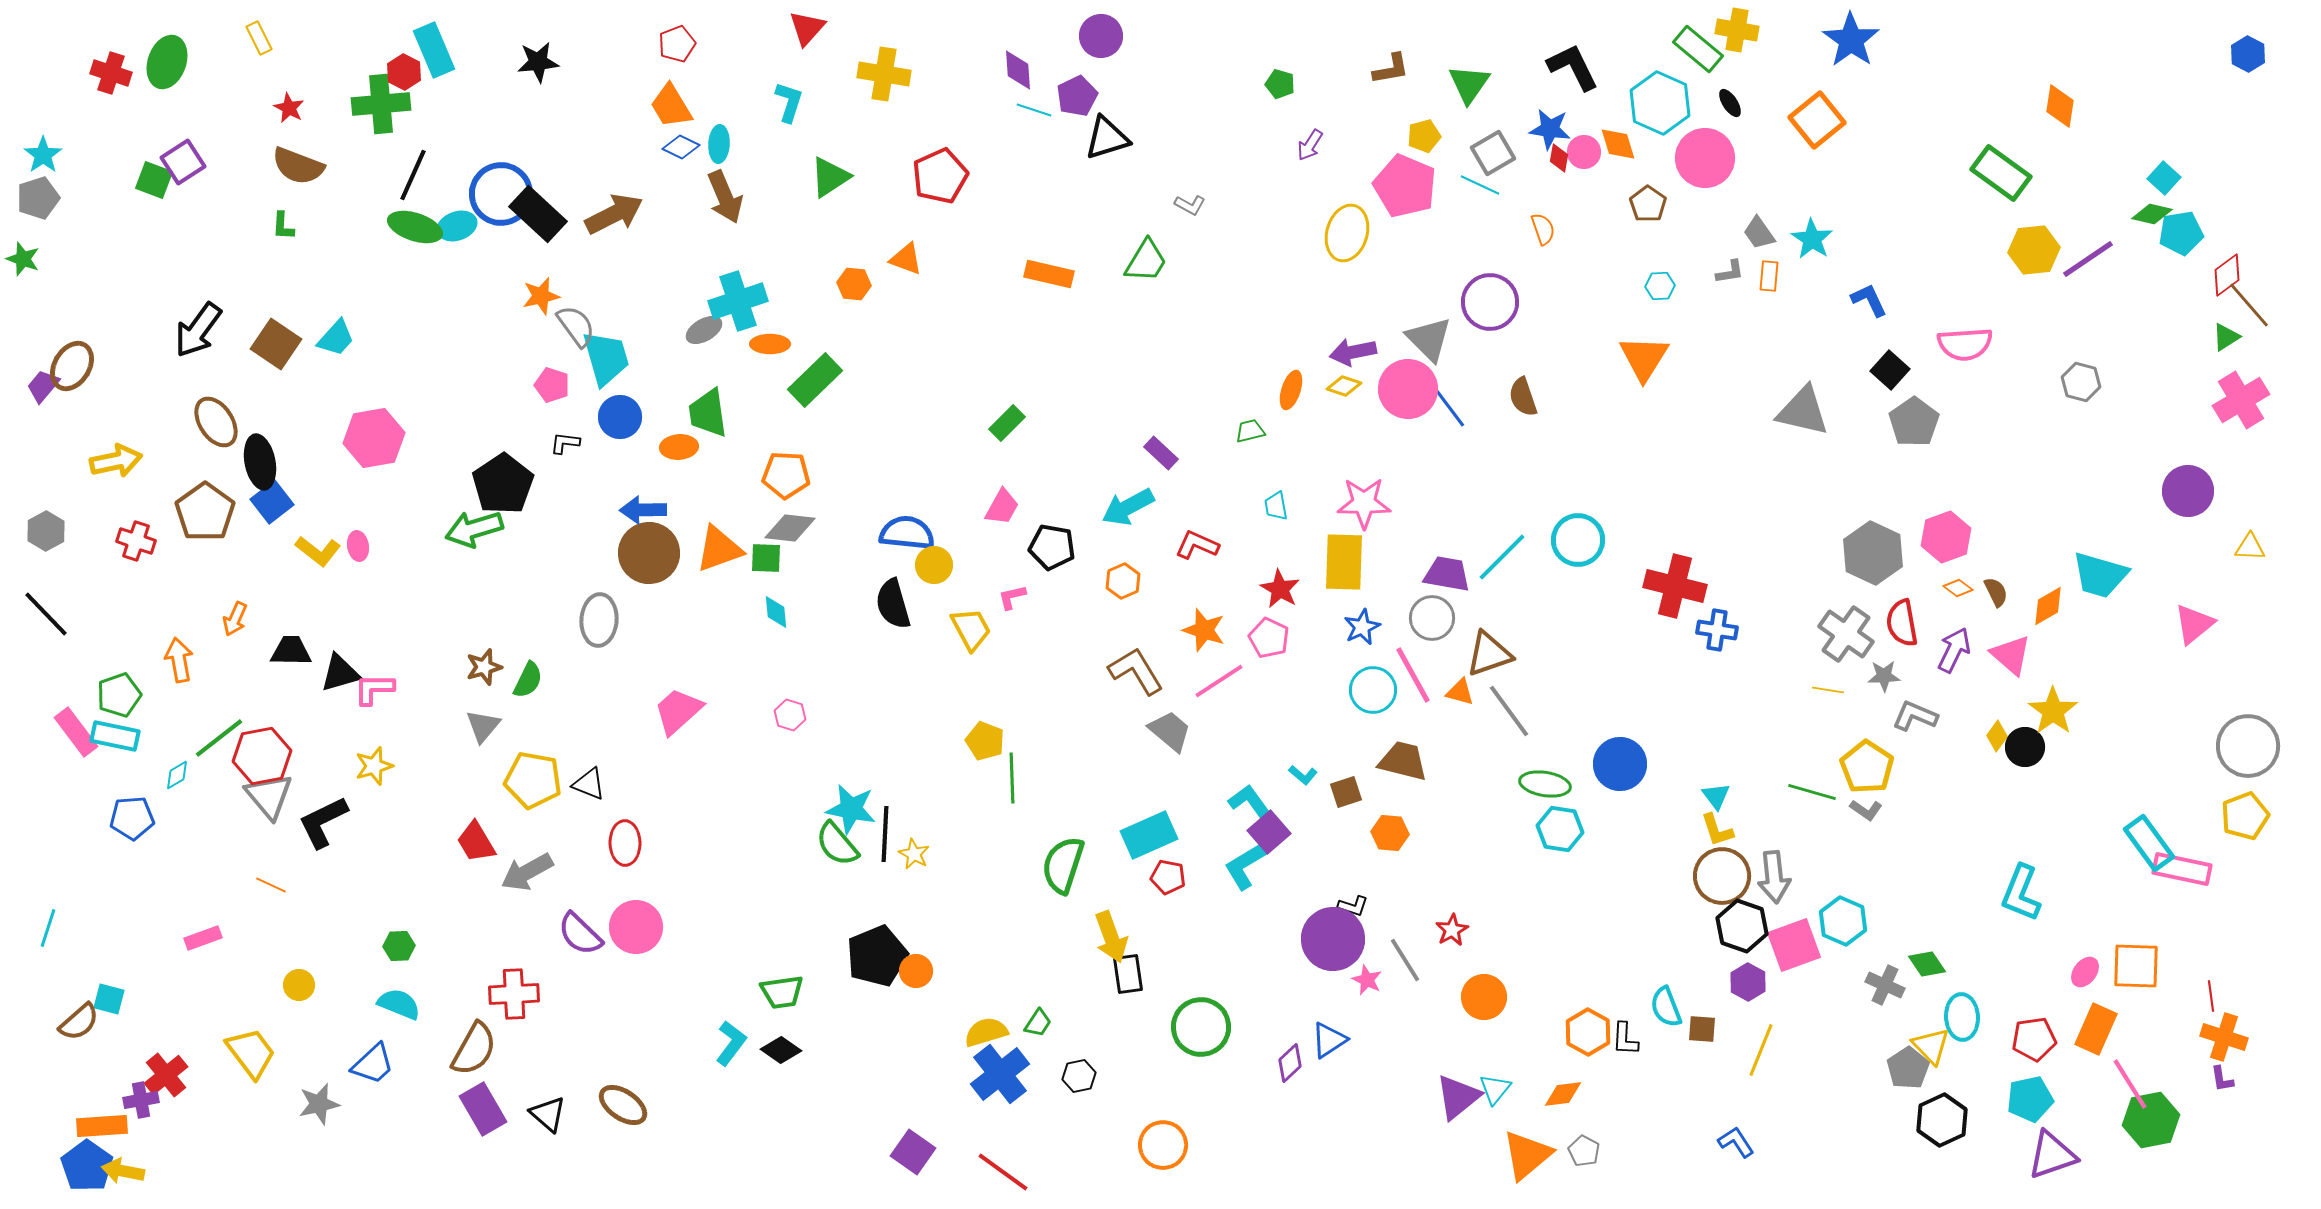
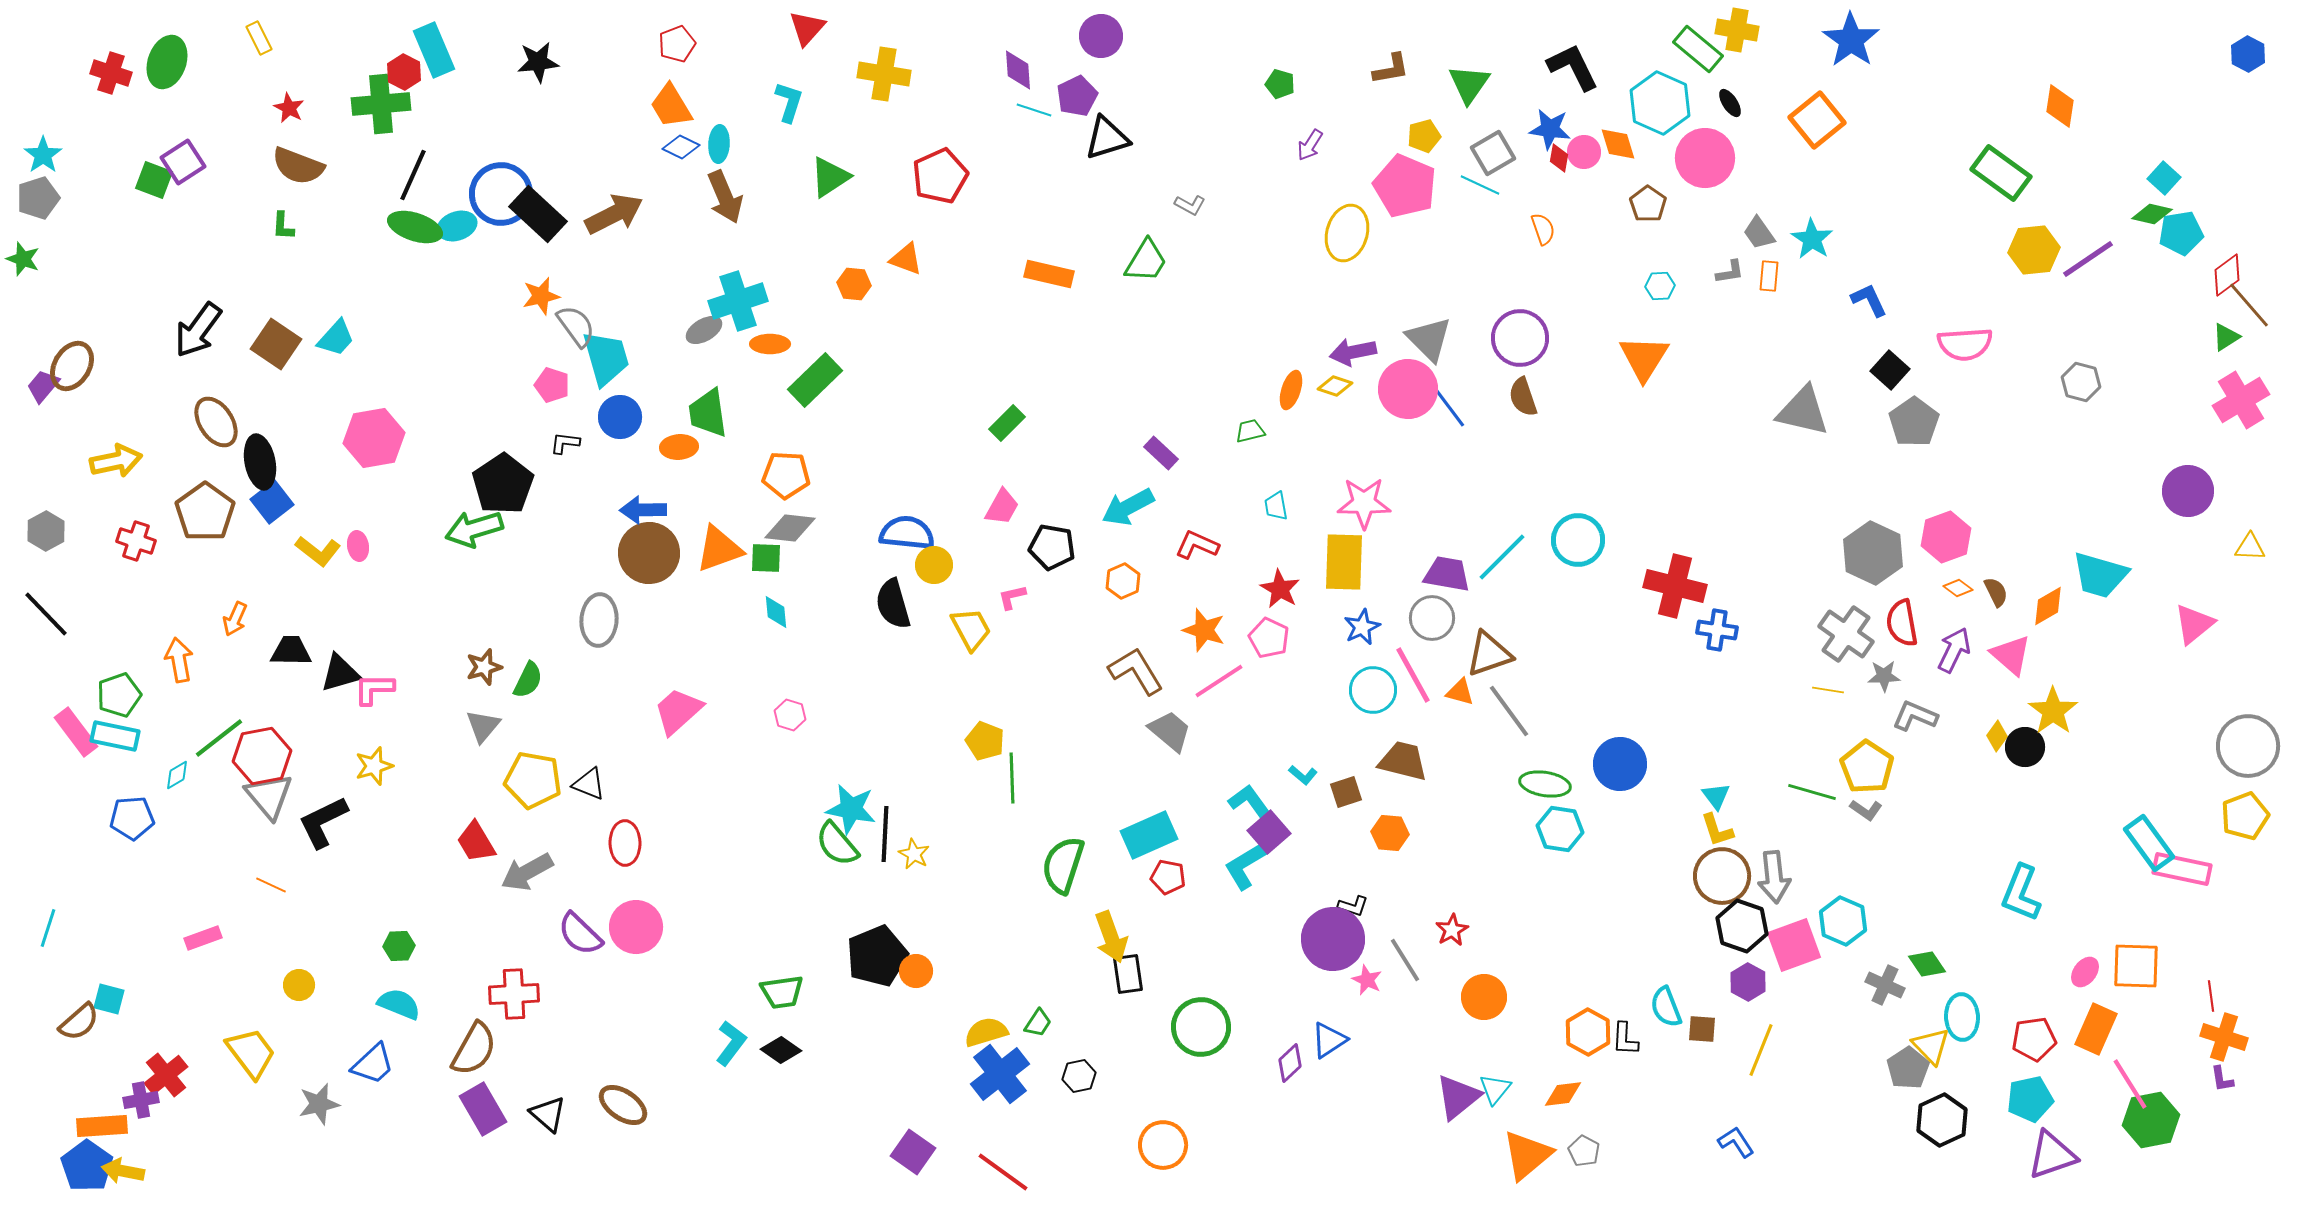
purple circle at (1490, 302): moved 30 px right, 36 px down
yellow diamond at (1344, 386): moved 9 px left
